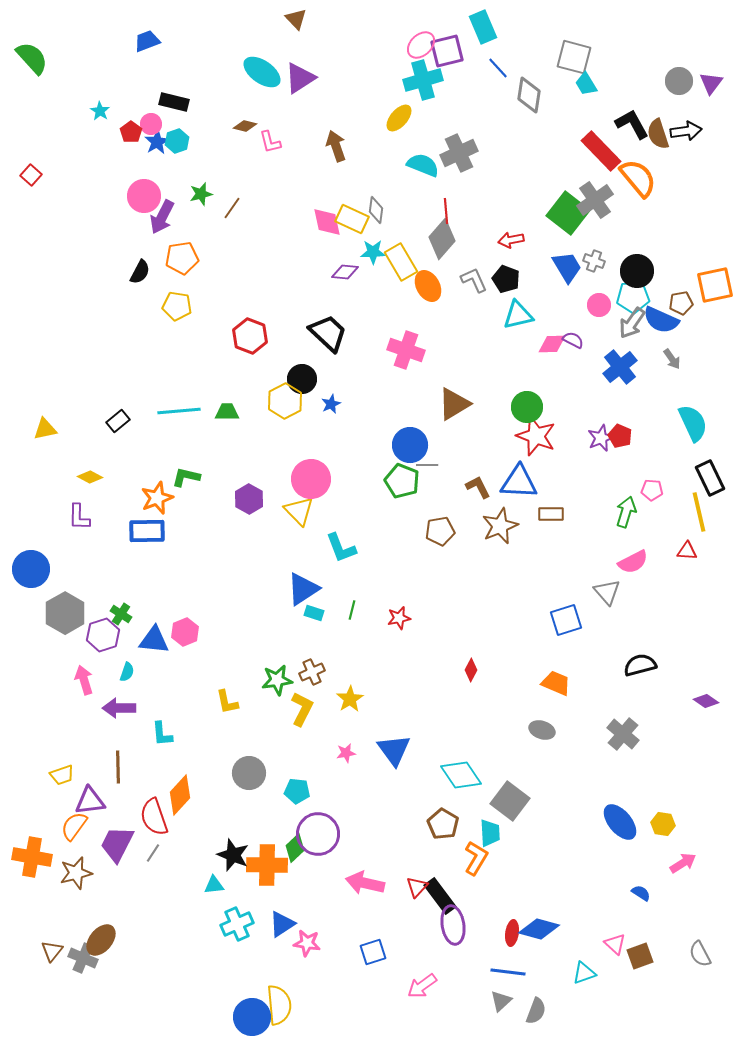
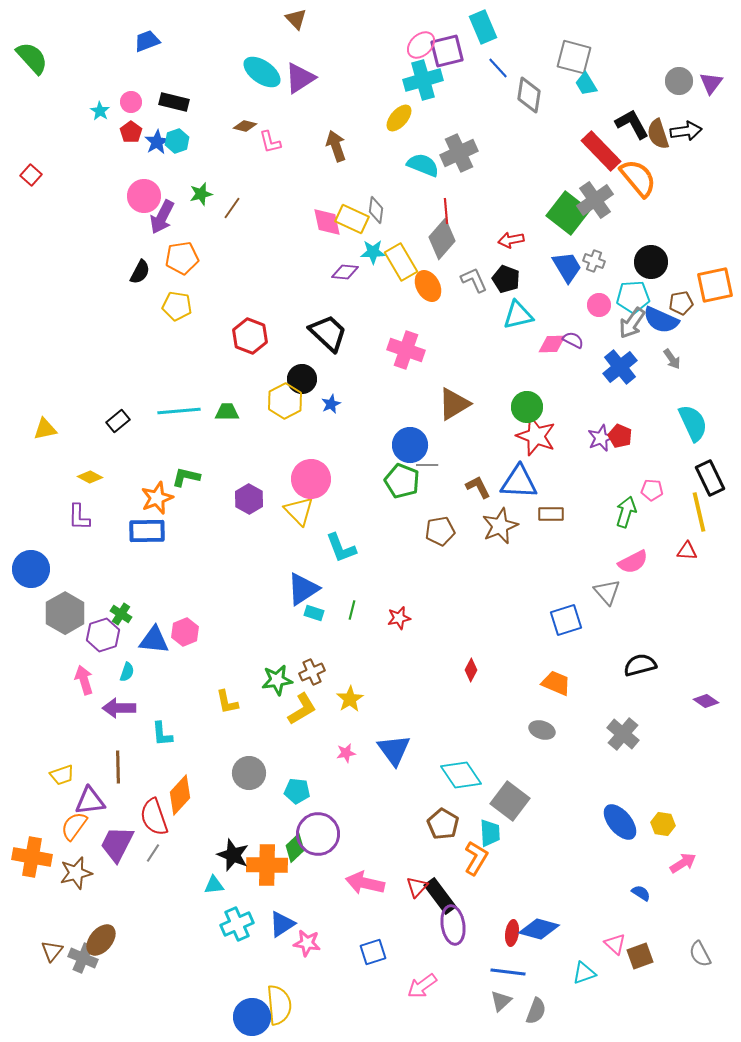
pink circle at (151, 124): moved 20 px left, 22 px up
black circle at (637, 271): moved 14 px right, 9 px up
yellow L-shape at (302, 709): rotated 32 degrees clockwise
